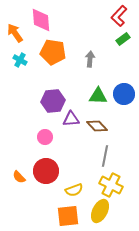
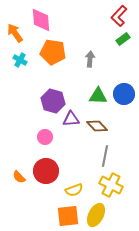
purple hexagon: rotated 20 degrees clockwise
yellow ellipse: moved 4 px left, 4 px down
